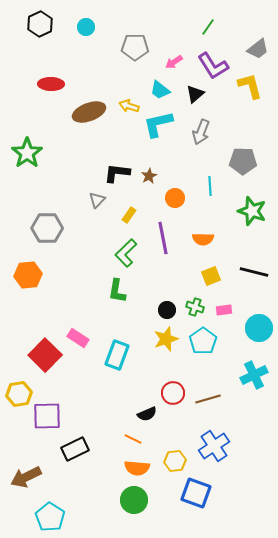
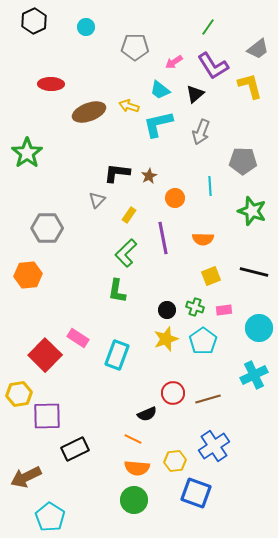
black hexagon at (40, 24): moved 6 px left, 3 px up
